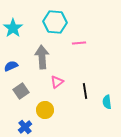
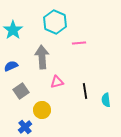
cyan hexagon: rotated 20 degrees clockwise
cyan star: moved 2 px down
pink triangle: rotated 24 degrees clockwise
cyan semicircle: moved 1 px left, 2 px up
yellow circle: moved 3 px left
